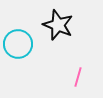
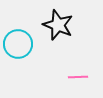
pink line: rotated 72 degrees clockwise
